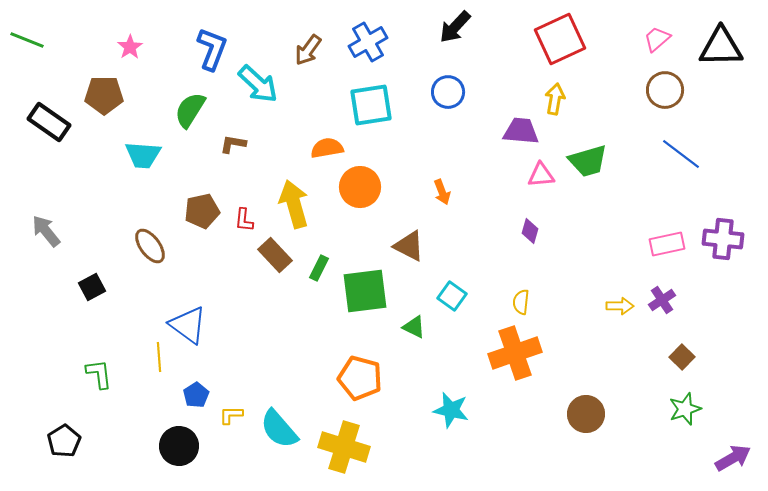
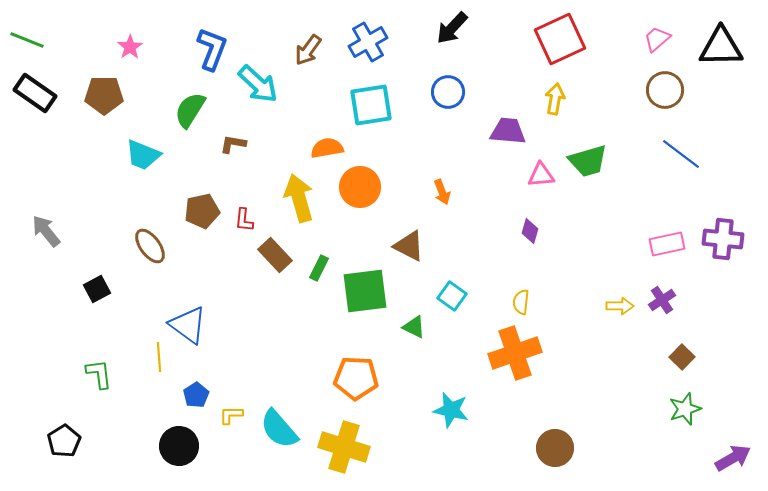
black arrow at (455, 27): moved 3 px left, 1 px down
black rectangle at (49, 122): moved 14 px left, 29 px up
purple trapezoid at (521, 131): moved 13 px left
cyan trapezoid at (143, 155): rotated 18 degrees clockwise
yellow arrow at (294, 204): moved 5 px right, 6 px up
black square at (92, 287): moved 5 px right, 2 px down
orange pentagon at (360, 378): moved 4 px left; rotated 12 degrees counterclockwise
brown circle at (586, 414): moved 31 px left, 34 px down
